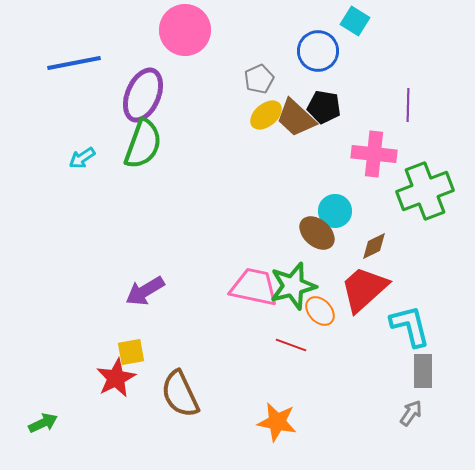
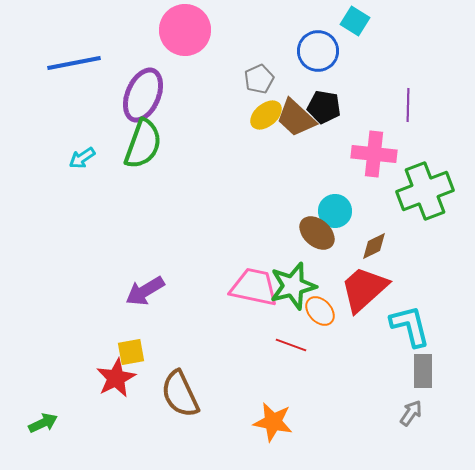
orange star: moved 4 px left
